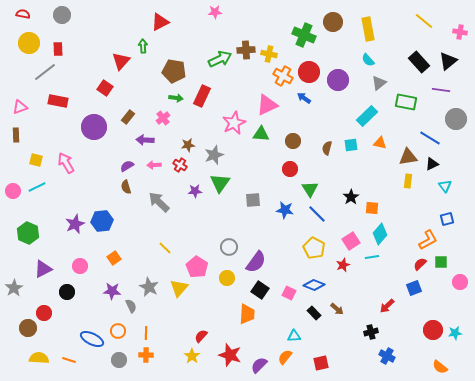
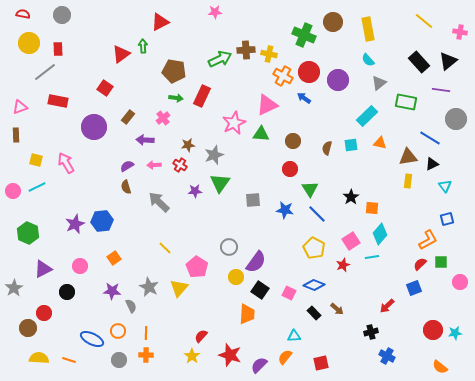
red triangle at (121, 61): moved 7 px up; rotated 12 degrees clockwise
yellow circle at (227, 278): moved 9 px right, 1 px up
